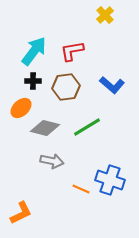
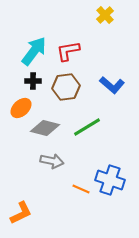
red L-shape: moved 4 px left
